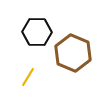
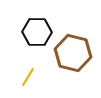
brown hexagon: rotated 9 degrees counterclockwise
